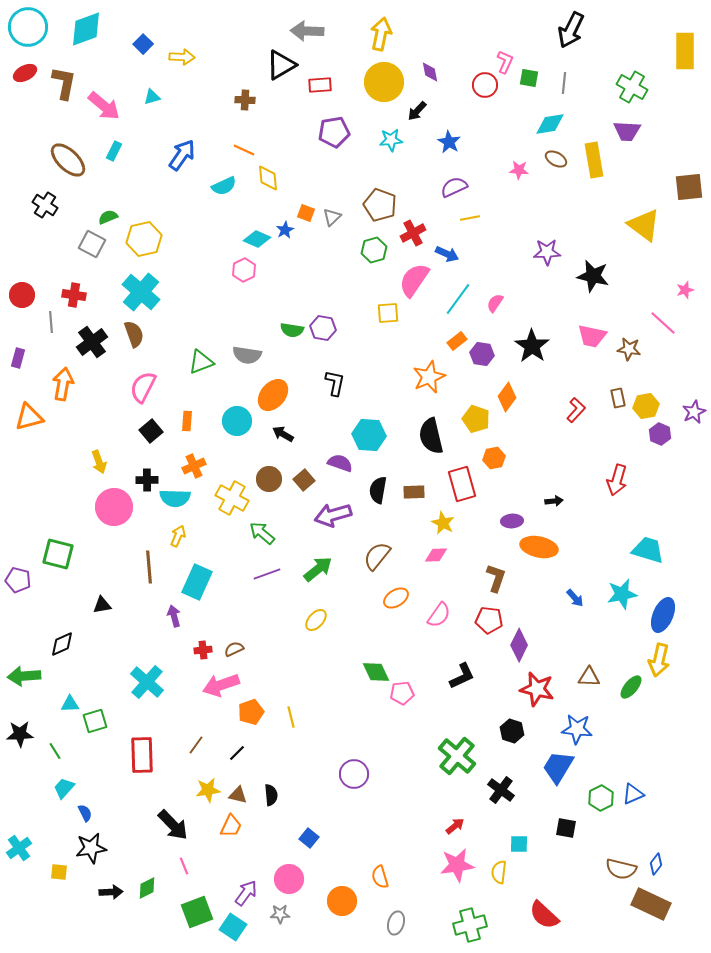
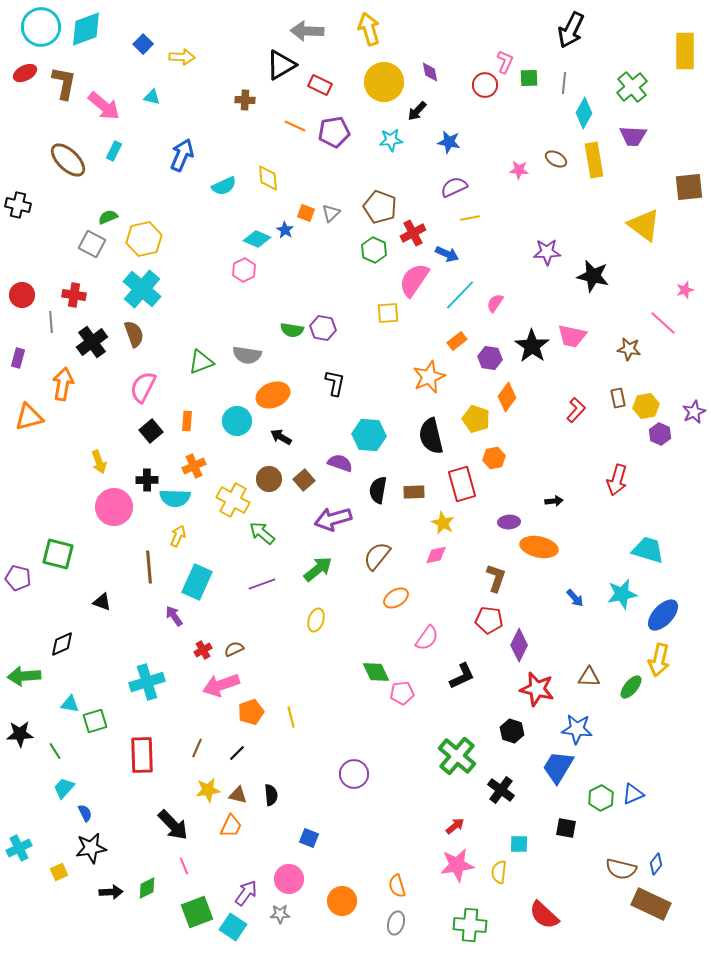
cyan circle at (28, 27): moved 13 px right
yellow arrow at (381, 34): moved 12 px left, 5 px up; rotated 28 degrees counterclockwise
green square at (529, 78): rotated 12 degrees counterclockwise
red rectangle at (320, 85): rotated 30 degrees clockwise
green cross at (632, 87): rotated 20 degrees clockwise
cyan triangle at (152, 97): rotated 30 degrees clockwise
cyan diamond at (550, 124): moved 34 px right, 11 px up; rotated 52 degrees counterclockwise
purple trapezoid at (627, 131): moved 6 px right, 5 px down
blue star at (449, 142): rotated 20 degrees counterclockwise
orange line at (244, 150): moved 51 px right, 24 px up
blue arrow at (182, 155): rotated 12 degrees counterclockwise
black cross at (45, 205): moved 27 px left; rotated 20 degrees counterclockwise
brown pentagon at (380, 205): moved 2 px down
gray triangle at (332, 217): moved 1 px left, 4 px up
blue star at (285, 230): rotated 12 degrees counterclockwise
green hexagon at (374, 250): rotated 20 degrees counterclockwise
cyan cross at (141, 292): moved 1 px right, 3 px up
cyan line at (458, 299): moved 2 px right, 4 px up; rotated 8 degrees clockwise
pink trapezoid at (592, 336): moved 20 px left
purple hexagon at (482, 354): moved 8 px right, 4 px down
orange ellipse at (273, 395): rotated 28 degrees clockwise
black arrow at (283, 434): moved 2 px left, 3 px down
yellow cross at (232, 498): moved 1 px right, 2 px down
purple arrow at (333, 515): moved 4 px down
purple ellipse at (512, 521): moved 3 px left, 1 px down
pink diamond at (436, 555): rotated 10 degrees counterclockwise
purple line at (267, 574): moved 5 px left, 10 px down
purple pentagon at (18, 580): moved 2 px up
black triangle at (102, 605): moved 3 px up; rotated 30 degrees clockwise
pink semicircle at (439, 615): moved 12 px left, 23 px down
blue ellipse at (663, 615): rotated 20 degrees clockwise
purple arrow at (174, 616): rotated 20 degrees counterclockwise
yellow ellipse at (316, 620): rotated 25 degrees counterclockwise
red cross at (203, 650): rotated 24 degrees counterclockwise
cyan cross at (147, 682): rotated 32 degrees clockwise
cyan triangle at (70, 704): rotated 12 degrees clockwise
brown line at (196, 745): moved 1 px right, 3 px down; rotated 12 degrees counterclockwise
blue square at (309, 838): rotated 18 degrees counterclockwise
cyan cross at (19, 848): rotated 10 degrees clockwise
yellow square at (59, 872): rotated 30 degrees counterclockwise
orange semicircle at (380, 877): moved 17 px right, 9 px down
green cross at (470, 925): rotated 20 degrees clockwise
